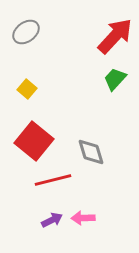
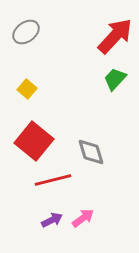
pink arrow: rotated 145 degrees clockwise
